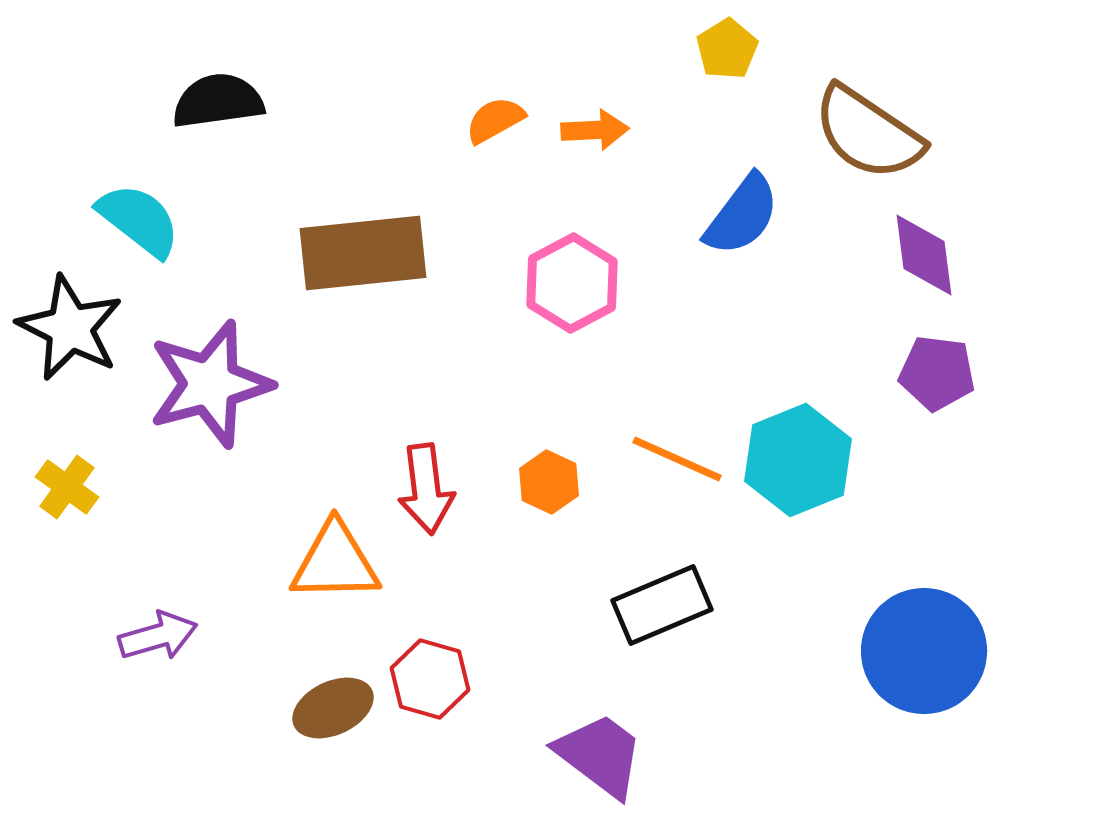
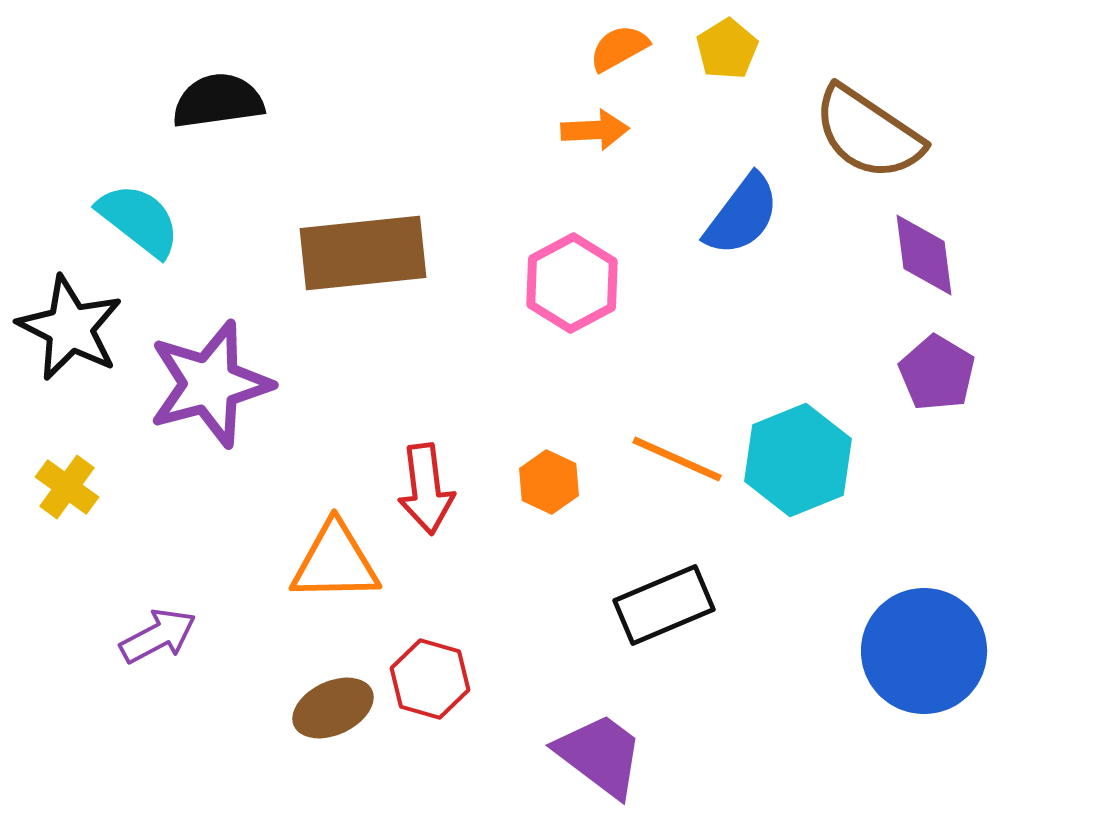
orange semicircle: moved 124 px right, 72 px up
purple pentagon: rotated 24 degrees clockwise
black rectangle: moved 2 px right
purple arrow: rotated 12 degrees counterclockwise
